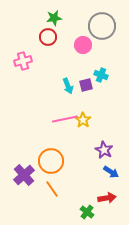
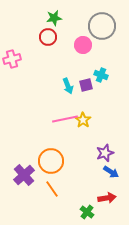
pink cross: moved 11 px left, 2 px up
purple star: moved 1 px right, 3 px down; rotated 24 degrees clockwise
